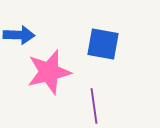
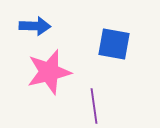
blue arrow: moved 16 px right, 9 px up
blue square: moved 11 px right
